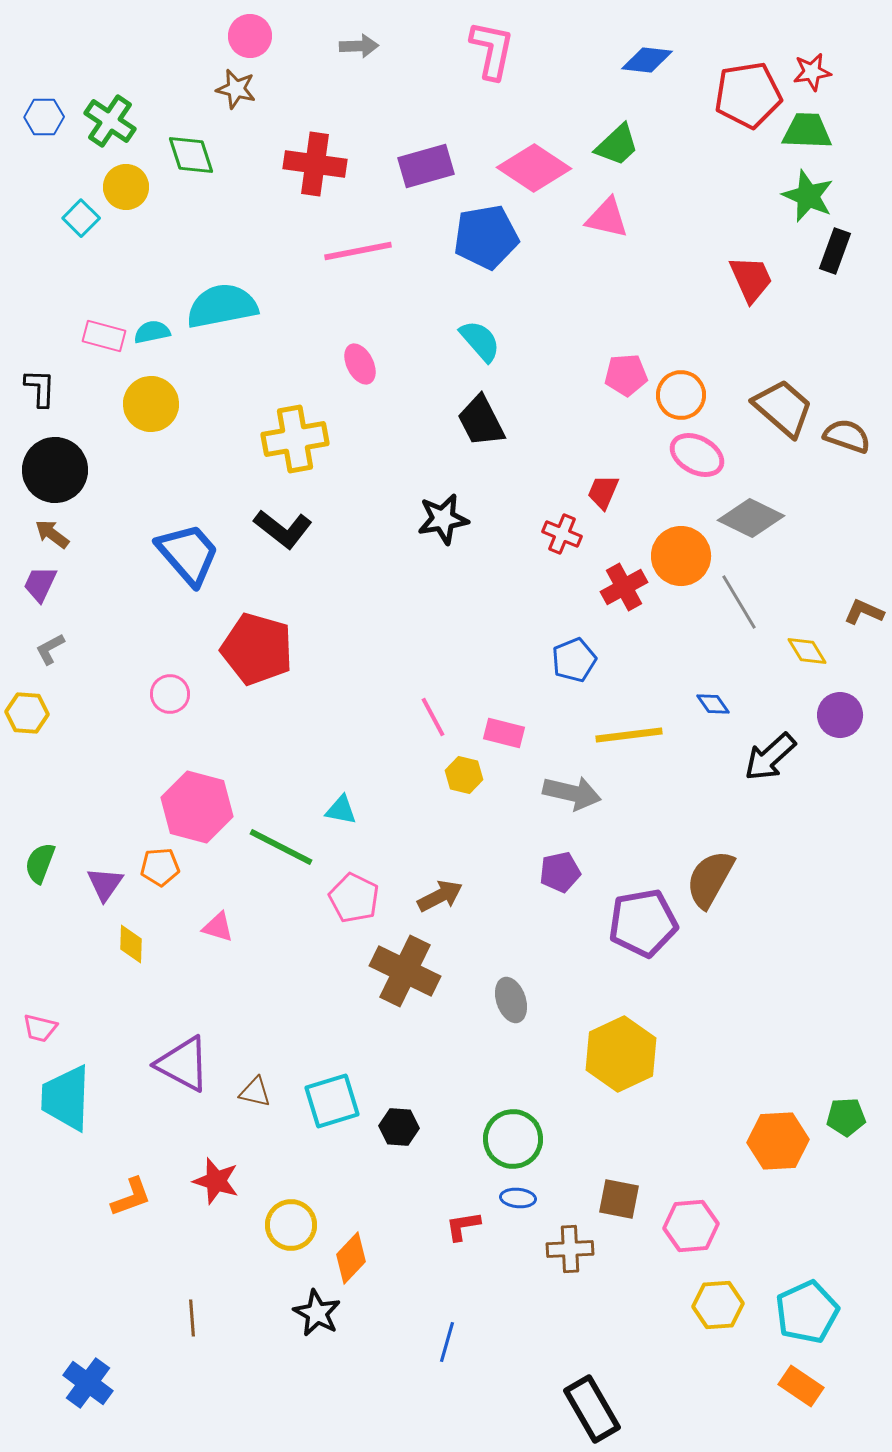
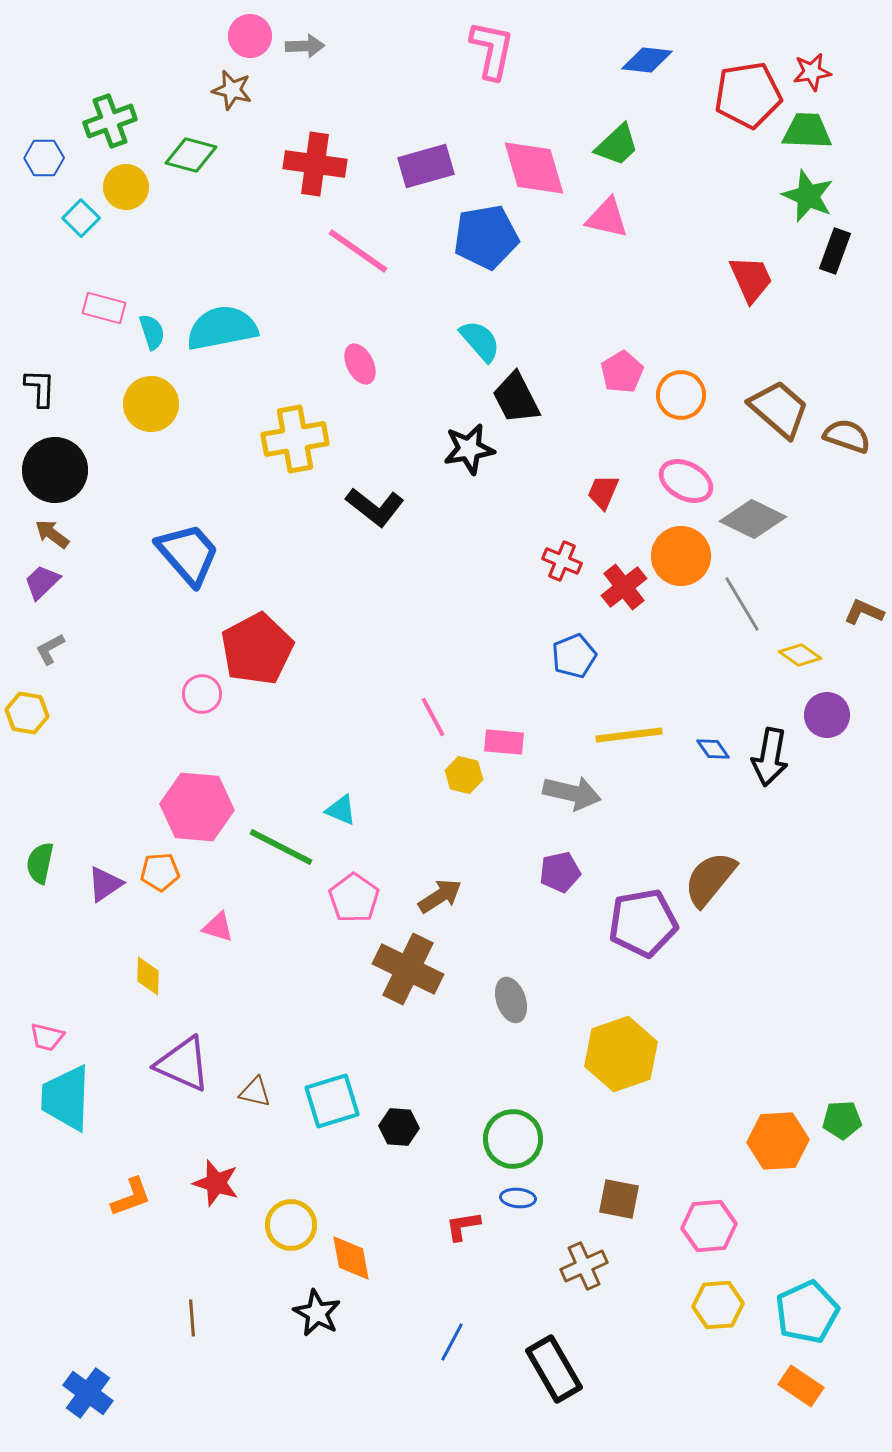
gray arrow at (359, 46): moved 54 px left
brown star at (236, 89): moved 4 px left, 1 px down
blue hexagon at (44, 117): moved 41 px down
green cross at (110, 121): rotated 36 degrees clockwise
green diamond at (191, 155): rotated 57 degrees counterclockwise
pink diamond at (534, 168): rotated 40 degrees clockwise
pink line at (358, 251): rotated 46 degrees clockwise
cyan semicircle at (222, 306): moved 22 px down
cyan semicircle at (152, 332): rotated 84 degrees clockwise
pink rectangle at (104, 336): moved 28 px up
pink pentagon at (626, 375): moved 4 px left, 3 px up; rotated 27 degrees counterclockwise
brown trapezoid at (783, 408): moved 4 px left, 1 px down
black trapezoid at (481, 421): moved 35 px right, 23 px up
pink ellipse at (697, 455): moved 11 px left, 26 px down
gray diamond at (751, 518): moved 2 px right, 1 px down
black star at (443, 519): moved 26 px right, 70 px up
black L-shape at (283, 529): moved 92 px right, 22 px up
red cross at (562, 534): moved 27 px down
purple trapezoid at (40, 584): moved 2 px right, 2 px up; rotated 21 degrees clockwise
red cross at (624, 587): rotated 9 degrees counterclockwise
gray line at (739, 602): moved 3 px right, 2 px down
red pentagon at (257, 649): rotated 28 degrees clockwise
yellow diamond at (807, 651): moved 7 px left, 4 px down; rotated 24 degrees counterclockwise
blue pentagon at (574, 660): moved 4 px up
pink circle at (170, 694): moved 32 px right
blue diamond at (713, 704): moved 45 px down
yellow hexagon at (27, 713): rotated 6 degrees clockwise
purple circle at (840, 715): moved 13 px left
pink rectangle at (504, 733): moved 9 px down; rotated 9 degrees counterclockwise
black arrow at (770, 757): rotated 38 degrees counterclockwise
pink hexagon at (197, 807): rotated 10 degrees counterclockwise
cyan triangle at (341, 810): rotated 12 degrees clockwise
green semicircle at (40, 863): rotated 9 degrees counterclockwise
orange pentagon at (160, 867): moved 5 px down
brown semicircle at (710, 879): rotated 10 degrees clockwise
purple triangle at (105, 884): rotated 21 degrees clockwise
brown arrow at (440, 896): rotated 6 degrees counterclockwise
pink pentagon at (354, 898): rotated 9 degrees clockwise
yellow diamond at (131, 944): moved 17 px right, 32 px down
brown cross at (405, 971): moved 3 px right, 2 px up
pink trapezoid at (40, 1028): moved 7 px right, 9 px down
yellow hexagon at (621, 1054): rotated 6 degrees clockwise
purple triangle at (183, 1064): rotated 4 degrees counterclockwise
green pentagon at (846, 1117): moved 4 px left, 3 px down
red star at (216, 1181): moved 2 px down
pink hexagon at (691, 1226): moved 18 px right
brown cross at (570, 1249): moved 14 px right, 17 px down; rotated 21 degrees counterclockwise
orange diamond at (351, 1258): rotated 54 degrees counterclockwise
blue line at (447, 1342): moved 5 px right; rotated 12 degrees clockwise
blue cross at (88, 1383): moved 10 px down
black rectangle at (592, 1409): moved 38 px left, 40 px up
